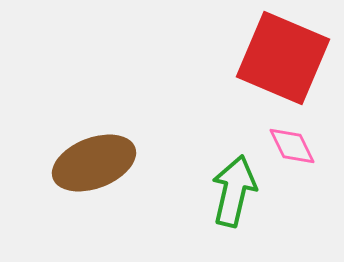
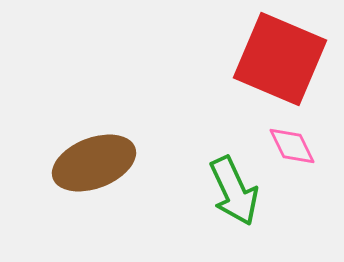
red square: moved 3 px left, 1 px down
green arrow: rotated 142 degrees clockwise
